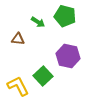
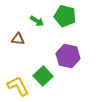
green arrow: moved 1 px left, 1 px up
